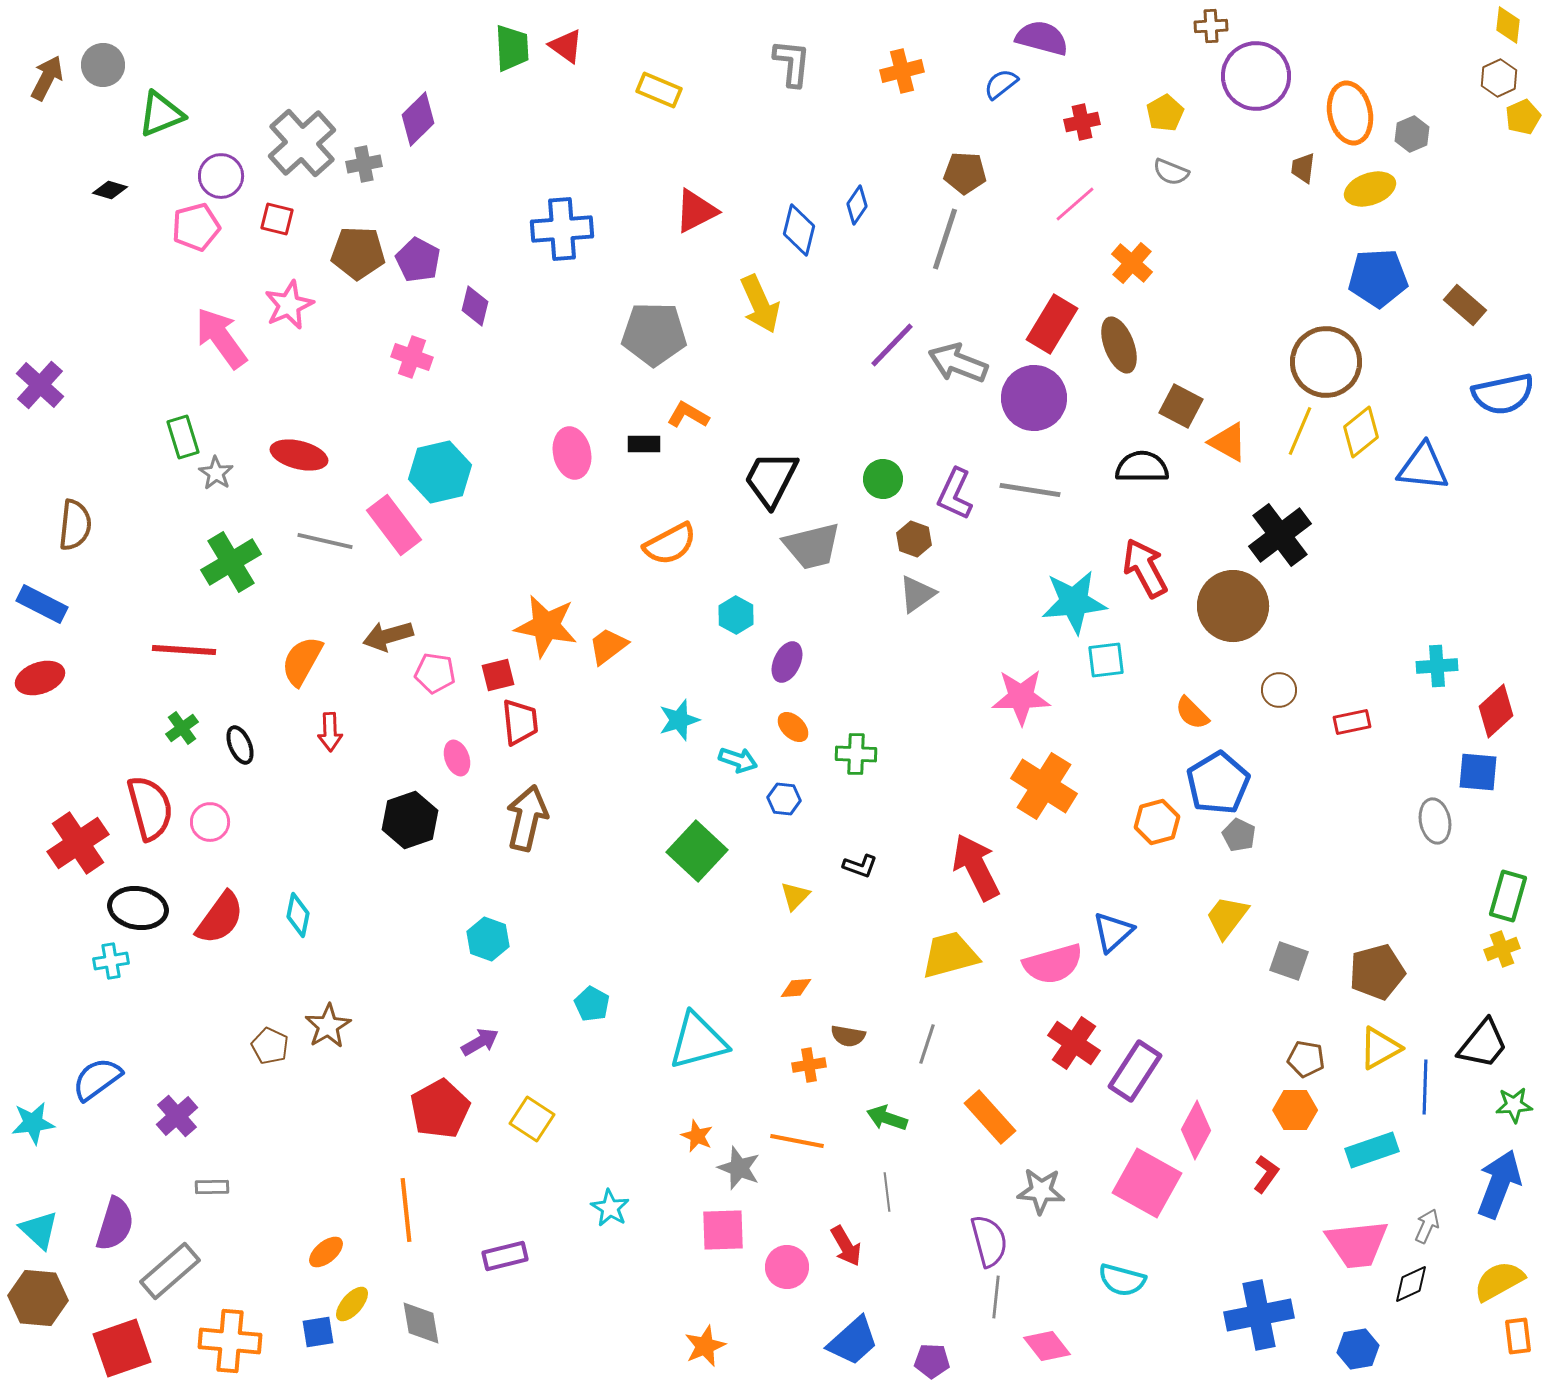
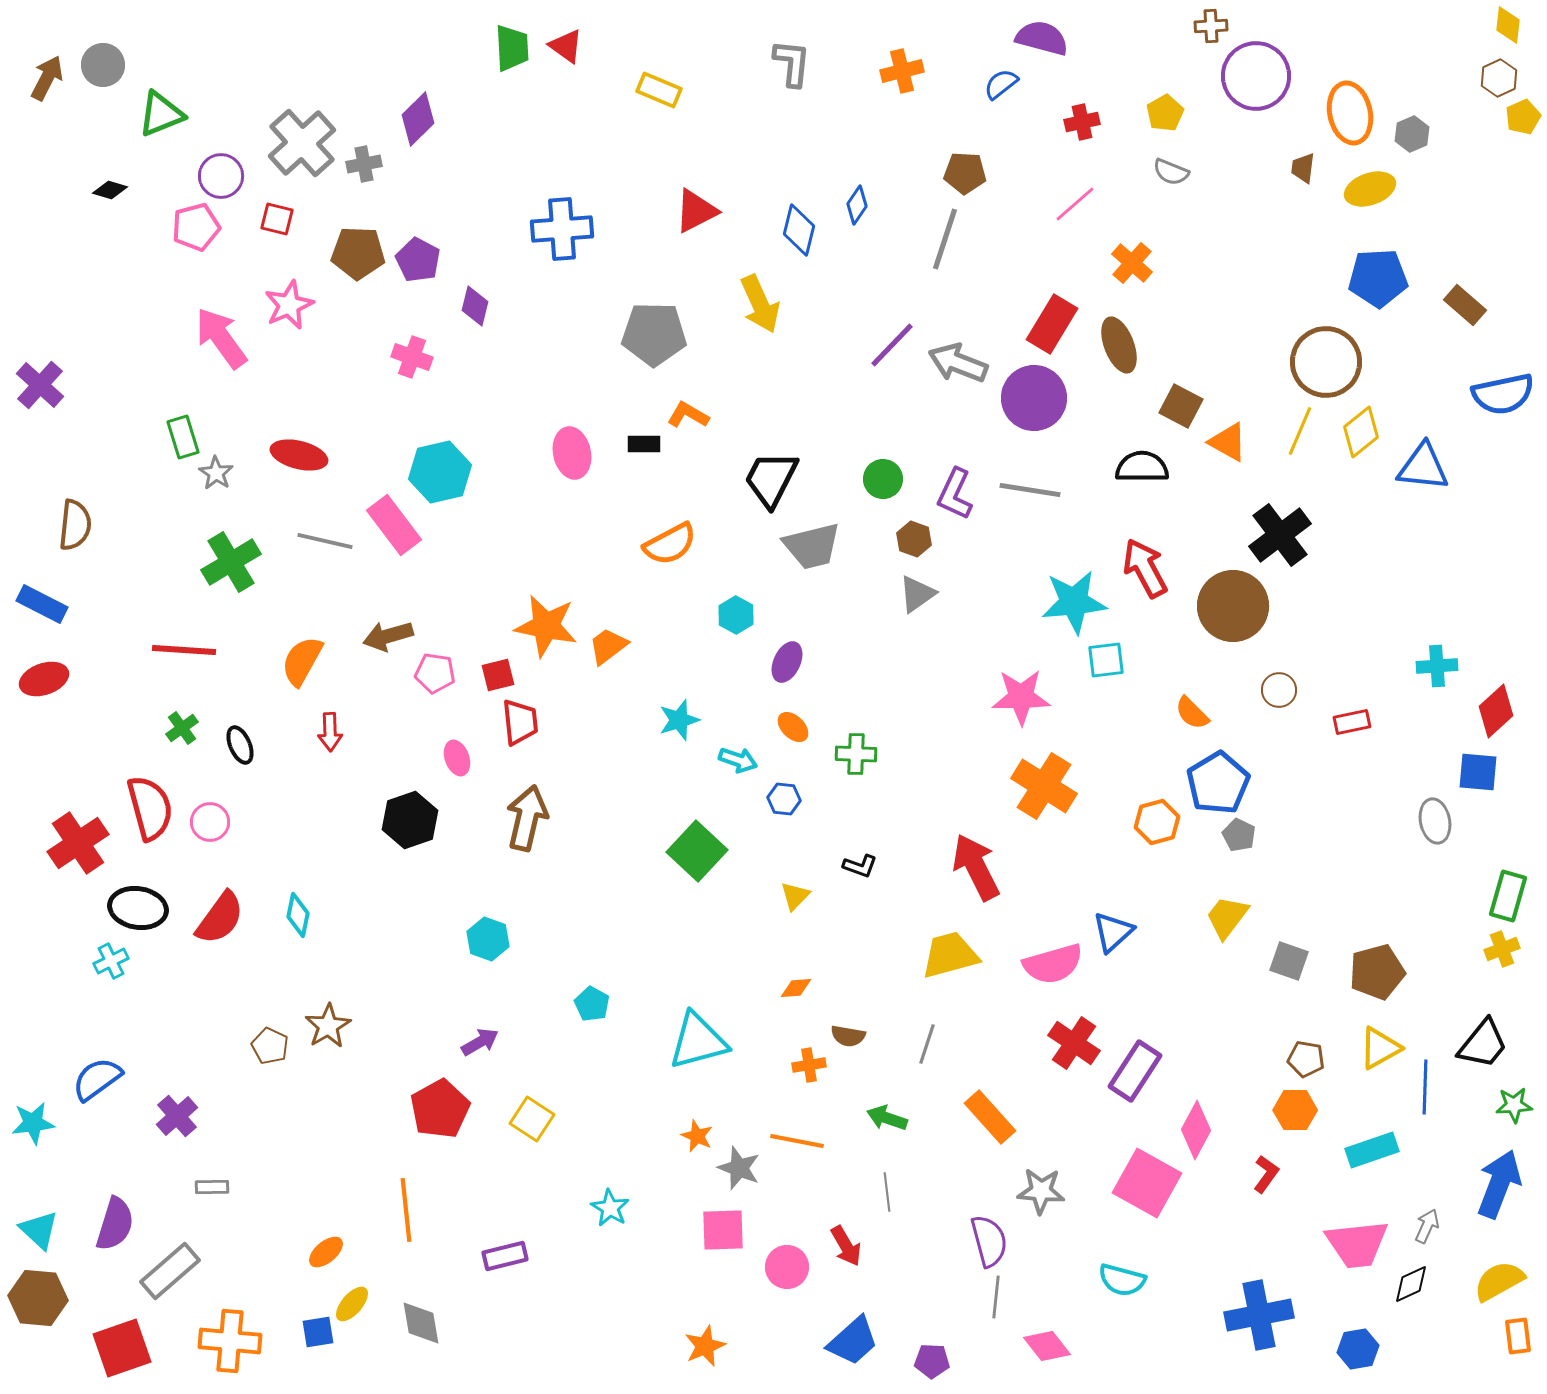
red ellipse at (40, 678): moved 4 px right, 1 px down
cyan cross at (111, 961): rotated 16 degrees counterclockwise
